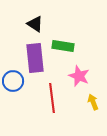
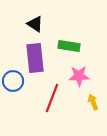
green rectangle: moved 6 px right
pink star: rotated 25 degrees counterclockwise
red line: rotated 28 degrees clockwise
